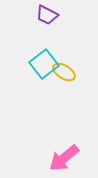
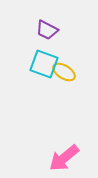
purple trapezoid: moved 15 px down
cyan square: rotated 32 degrees counterclockwise
